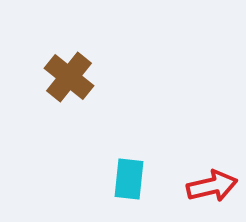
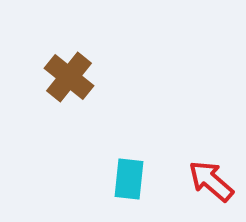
red arrow: moved 1 px left, 5 px up; rotated 126 degrees counterclockwise
